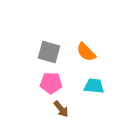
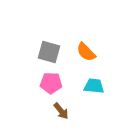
brown arrow: moved 2 px down
